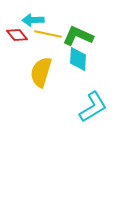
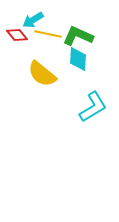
cyan arrow: rotated 30 degrees counterclockwise
yellow semicircle: moved 1 px right, 2 px down; rotated 68 degrees counterclockwise
